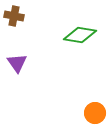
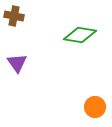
orange circle: moved 6 px up
